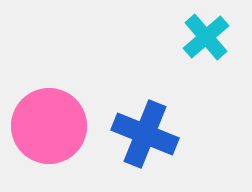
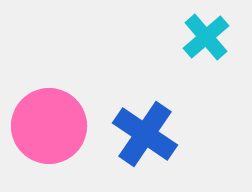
blue cross: rotated 12 degrees clockwise
